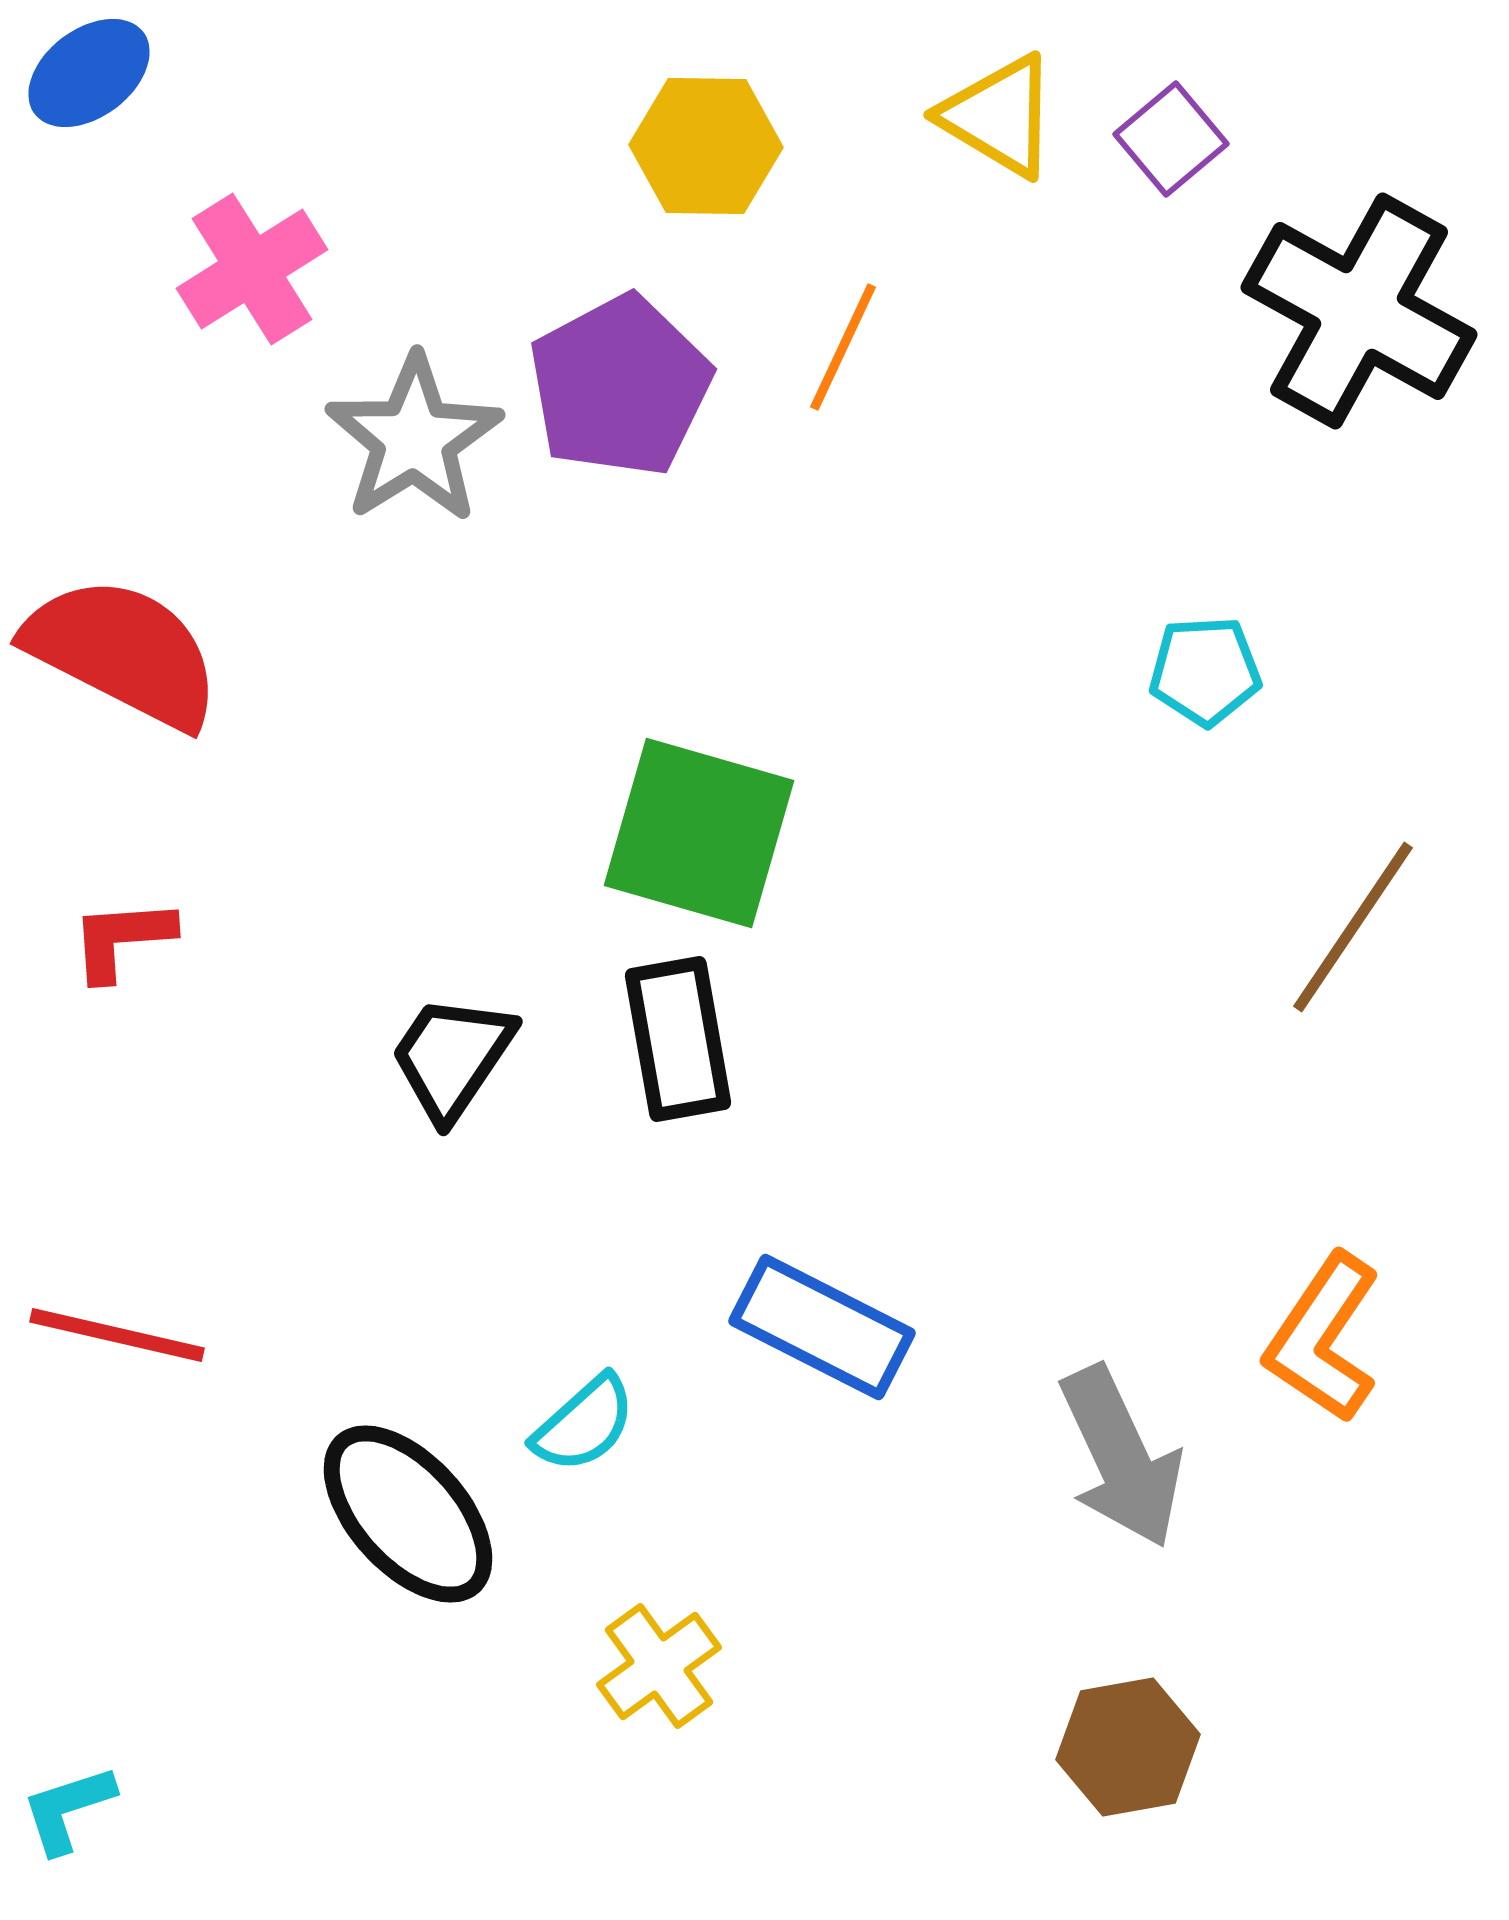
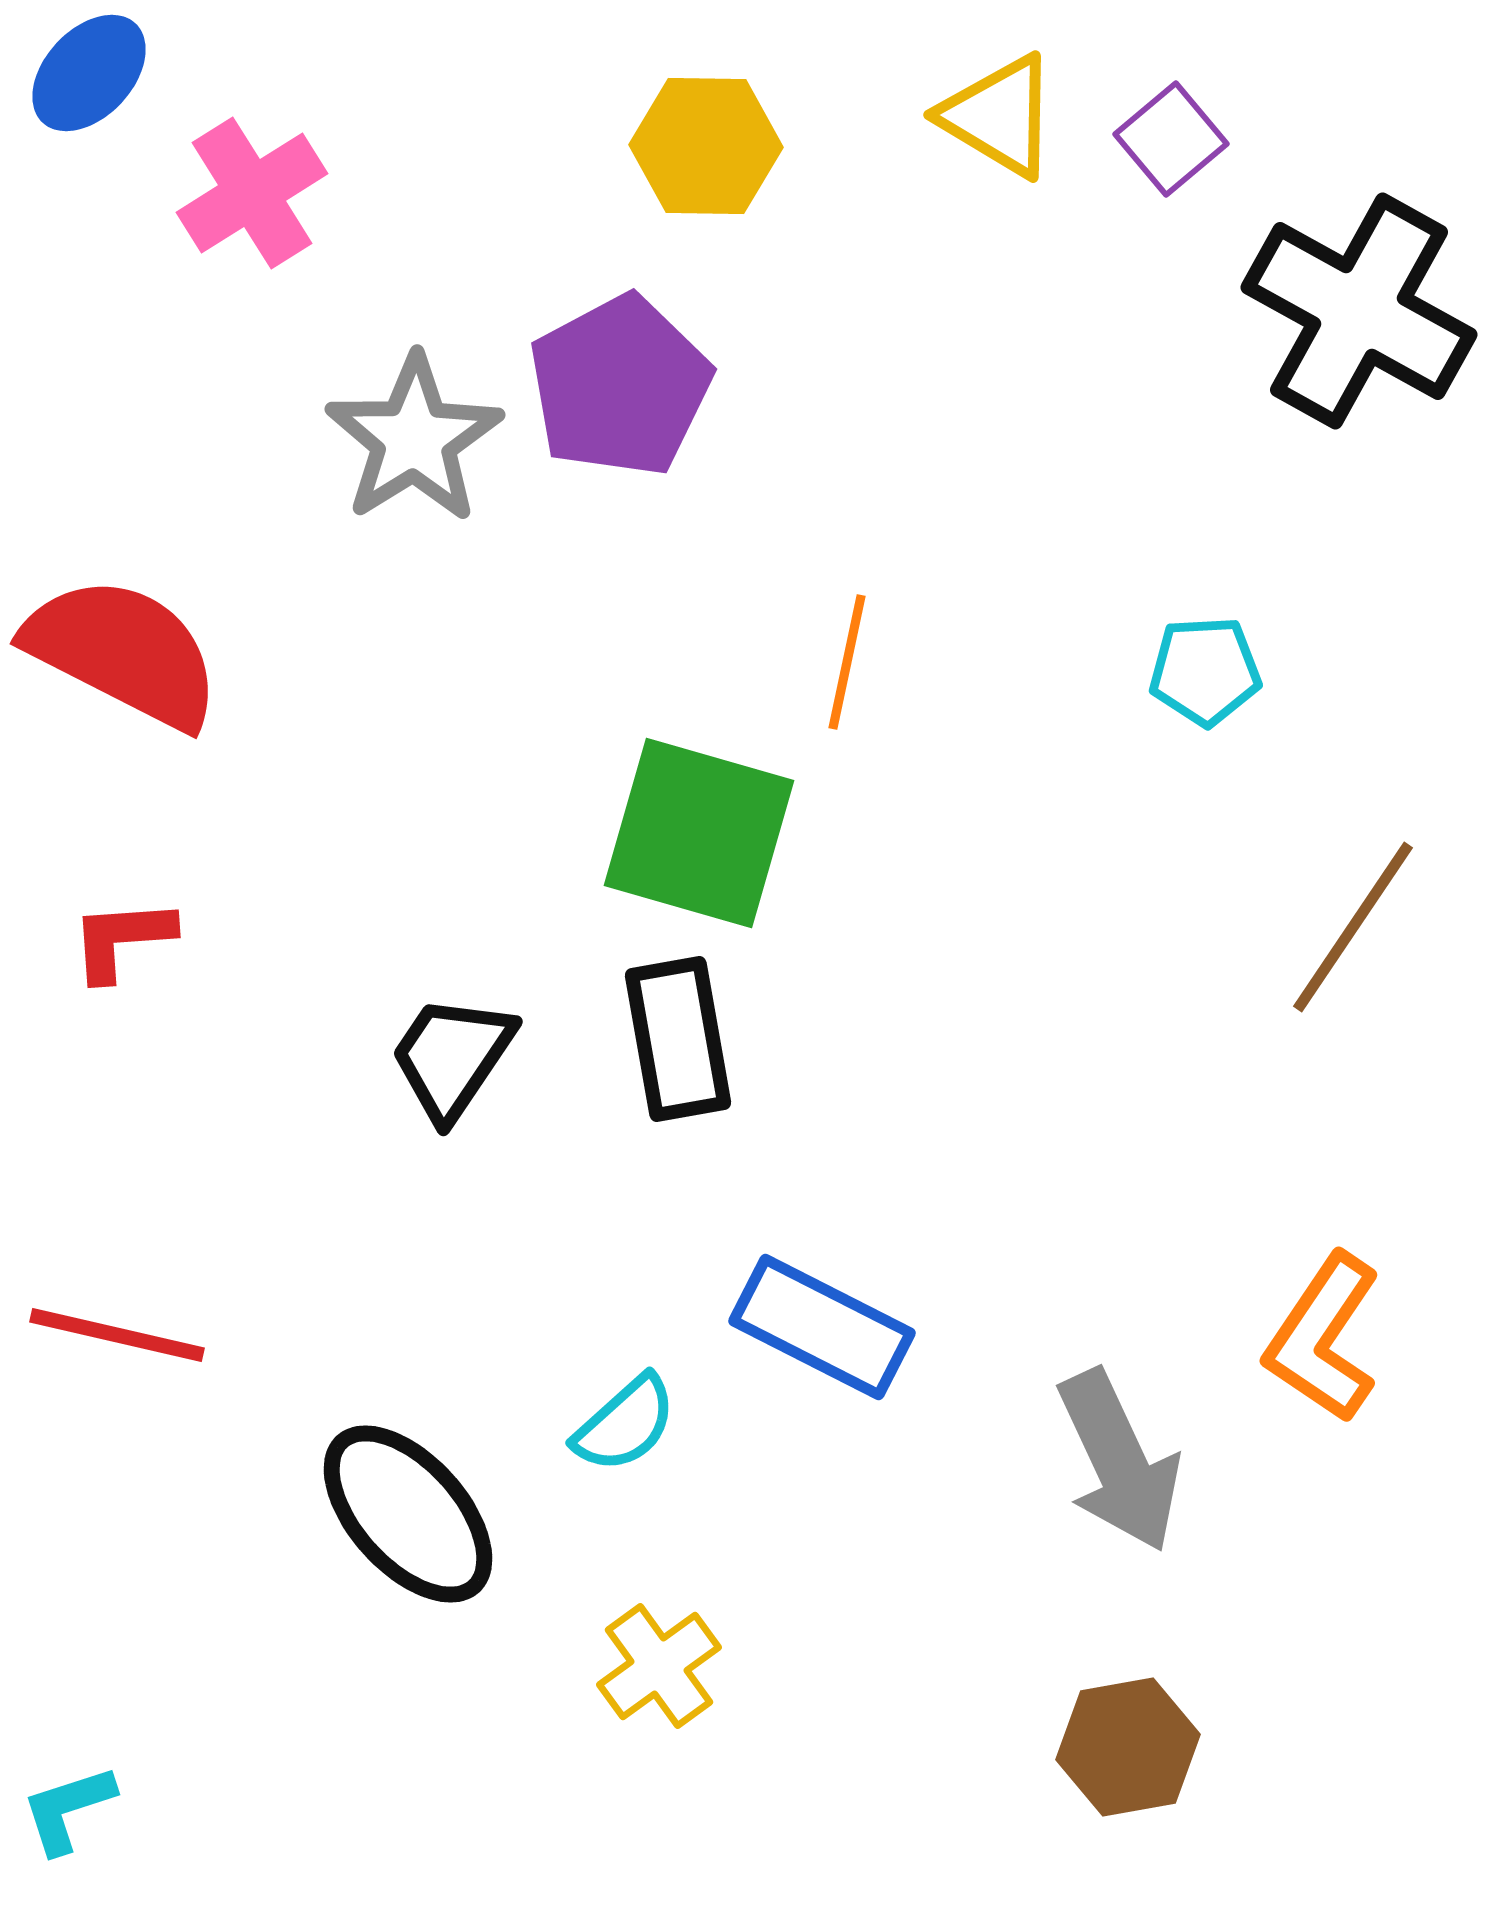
blue ellipse: rotated 10 degrees counterclockwise
pink cross: moved 76 px up
orange line: moved 4 px right, 315 px down; rotated 13 degrees counterclockwise
cyan semicircle: moved 41 px right
gray arrow: moved 2 px left, 4 px down
